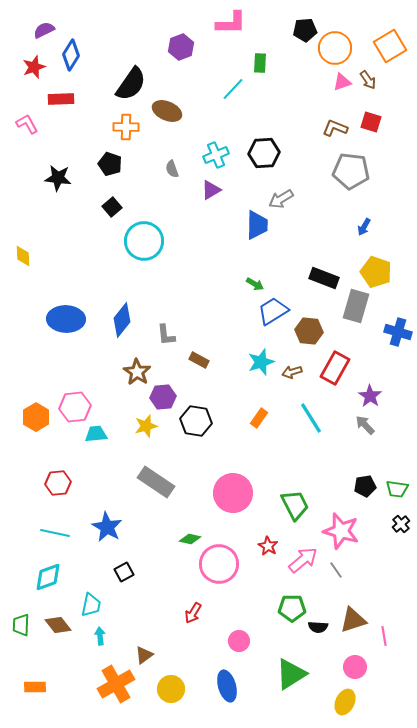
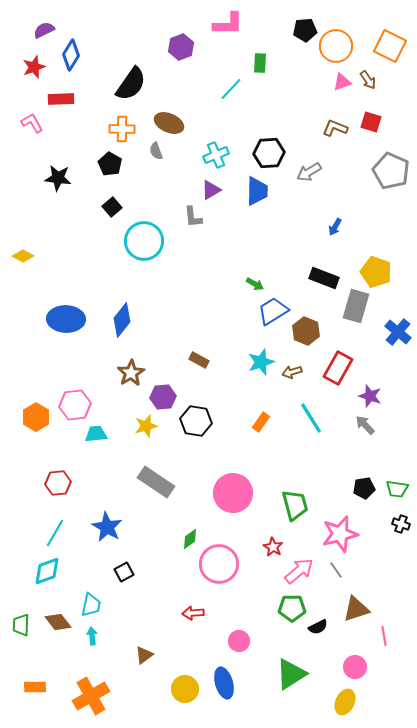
pink L-shape at (231, 23): moved 3 px left, 1 px down
orange square at (390, 46): rotated 32 degrees counterclockwise
orange circle at (335, 48): moved 1 px right, 2 px up
cyan line at (233, 89): moved 2 px left
brown ellipse at (167, 111): moved 2 px right, 12 px down
pink L-shape at (27, 124): moved 5 px right, 1 px up
orange cross at (126, 127): moved 4 px left, 2 px down
black hexagon at (264, 153): moved 5 px right
black pentagon at (110, 164): rotated 10 degrees clockwise
gray semicircle at (172, 169): moved 16 px left, 18 px up
gray pentagon at (351, 171): moved 40 px right; rotated 18 degrees clockwise
gray arrow at (281, 199): moved 28 px right, 27 px up
blue trapezoid at (257, 225): moved 34 px up
blue arrow at (364, 227): moved 29 px left
yellow diamond at (23, 256): rotated 60 degrees counterclockwise
brown hexagon at (309, 331): moved 3 px left; rotated 16 degrees clockwise
blue cross at (398, 332): rotated 24 degrees clockwise
gray L-shape at (166, 335): moved 27 px right, 118 px up
red rectangle at (335, 368): moved 3 px right
brown star at (137, 372): moved 6 px left, 1 px down; rotated 8 degrees clockwise
purple star at (370, 396): rotated 15 degrees counterclockwise
pink hexagon at (75, 407): moved 2 px up
orange rectangle at (259, 418): moved 2 px right, 4 px down
black pentagon at (365, 486): moved 1 px left, 2 px down
green trapezoid at (295, 505): rotated 12 degrees clockwise
black cross at (401, 524): rotated 30 degrees counterclockwise
pink star at (341, 531): moved 1 px left, 3 px down; rotated 30 degrees counterclockwise
cyan line at (55, 533): rotated 72 degrees counterclockwise
green diamond at (190, 539): rotated 50 degrees counterclockwise
red star at (268, 546): moved 5 px right, 1 px down
pink arrow at (303, 560): moved 4 px left, 11 px down
cyan diamond at (48, 577): moved 1 px left, 6 px up
red arrow at (193, 613): rotated 55 degrees clockwise
brown triangle at (353, 620): moved 3 px right, 11 px up
brown diamond at (58, 625): moved 3 px up
black semicircle at (318, 627): rotated 30 degrees counterclockwise
cyan arrow at (100, 636): moved 8 px left
orange cross at (116, 684): moved 25 px left, 12 px down
blue ellipse at (227, 686): moved 3 px left, 3 px up
yellow circle at (171, 689): moved 14 px right
